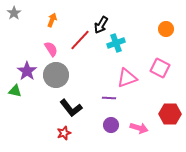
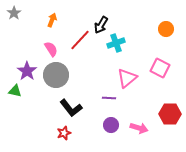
pink triangle: rotated 20 degrees counterclockwise
